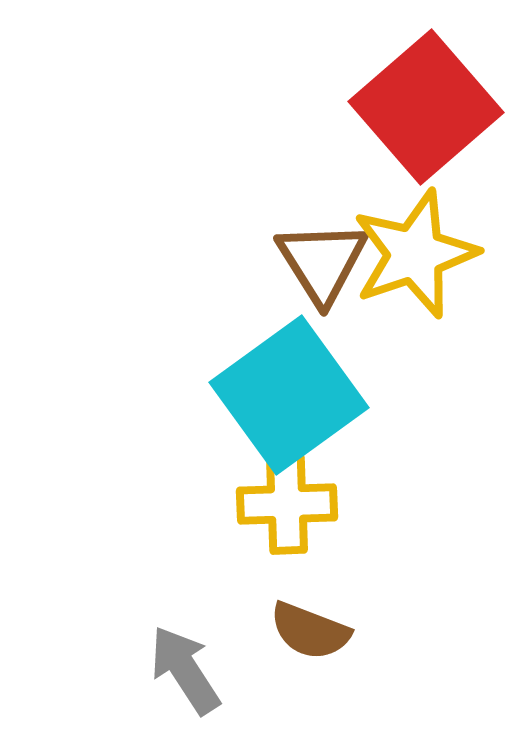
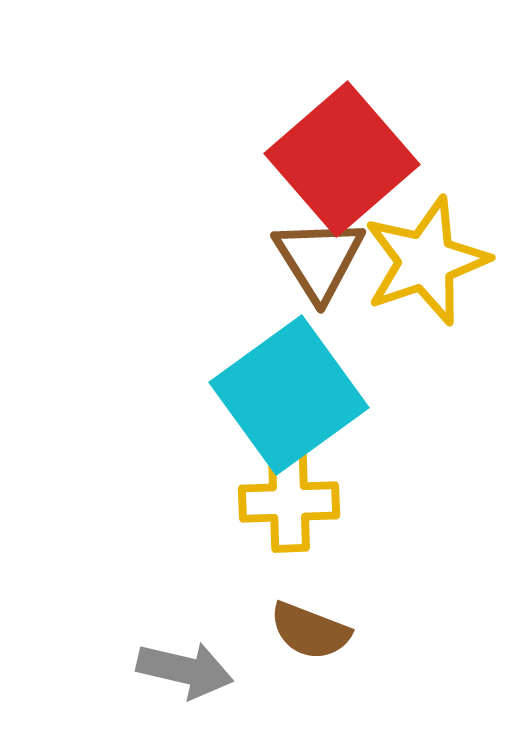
red square: moved 84 px left, 52 px down
yellow star: moved 11 px right, 7 px down
brown triangle: moved 3 px left, 3 px up
yellow cross: moved 2 px right, 2 px up
gray arrow: rotated 136 degrees clockwise
